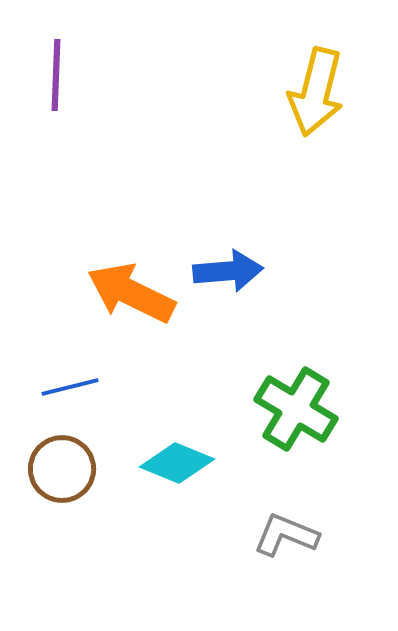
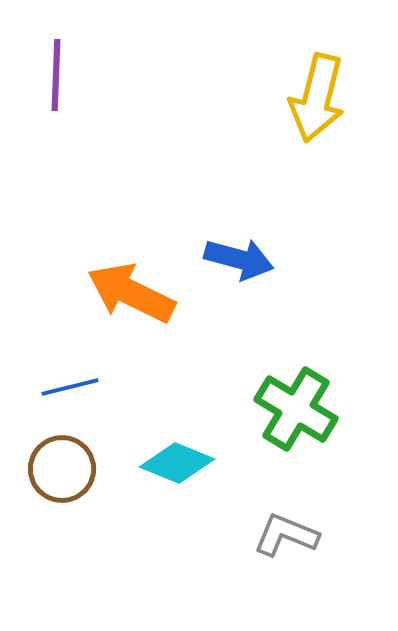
yellow arrow: moved 1 px right, 6 px down
blue arrow: moved 11 px right, 12 px up; rotated 20 degrees clockwise
